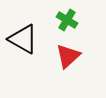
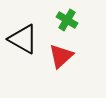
red triangle: moved 7 px left
